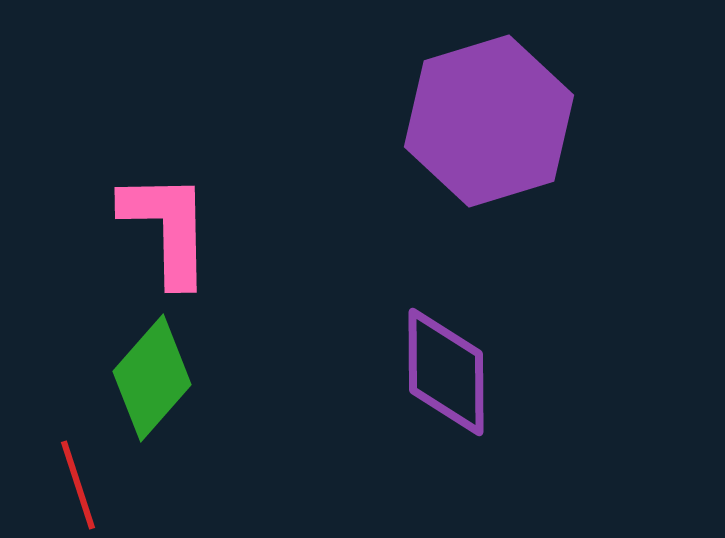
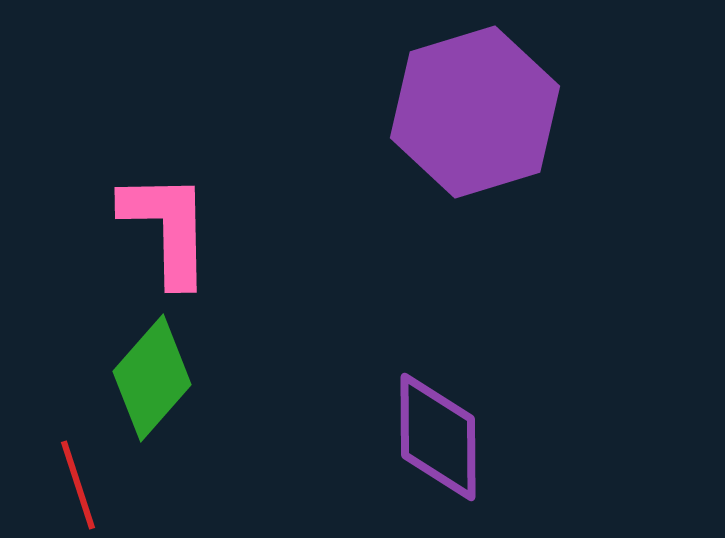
purple hexagon: moved 14 px left, 9 px up
purple diamond: moved 8 px left, 65 px down
